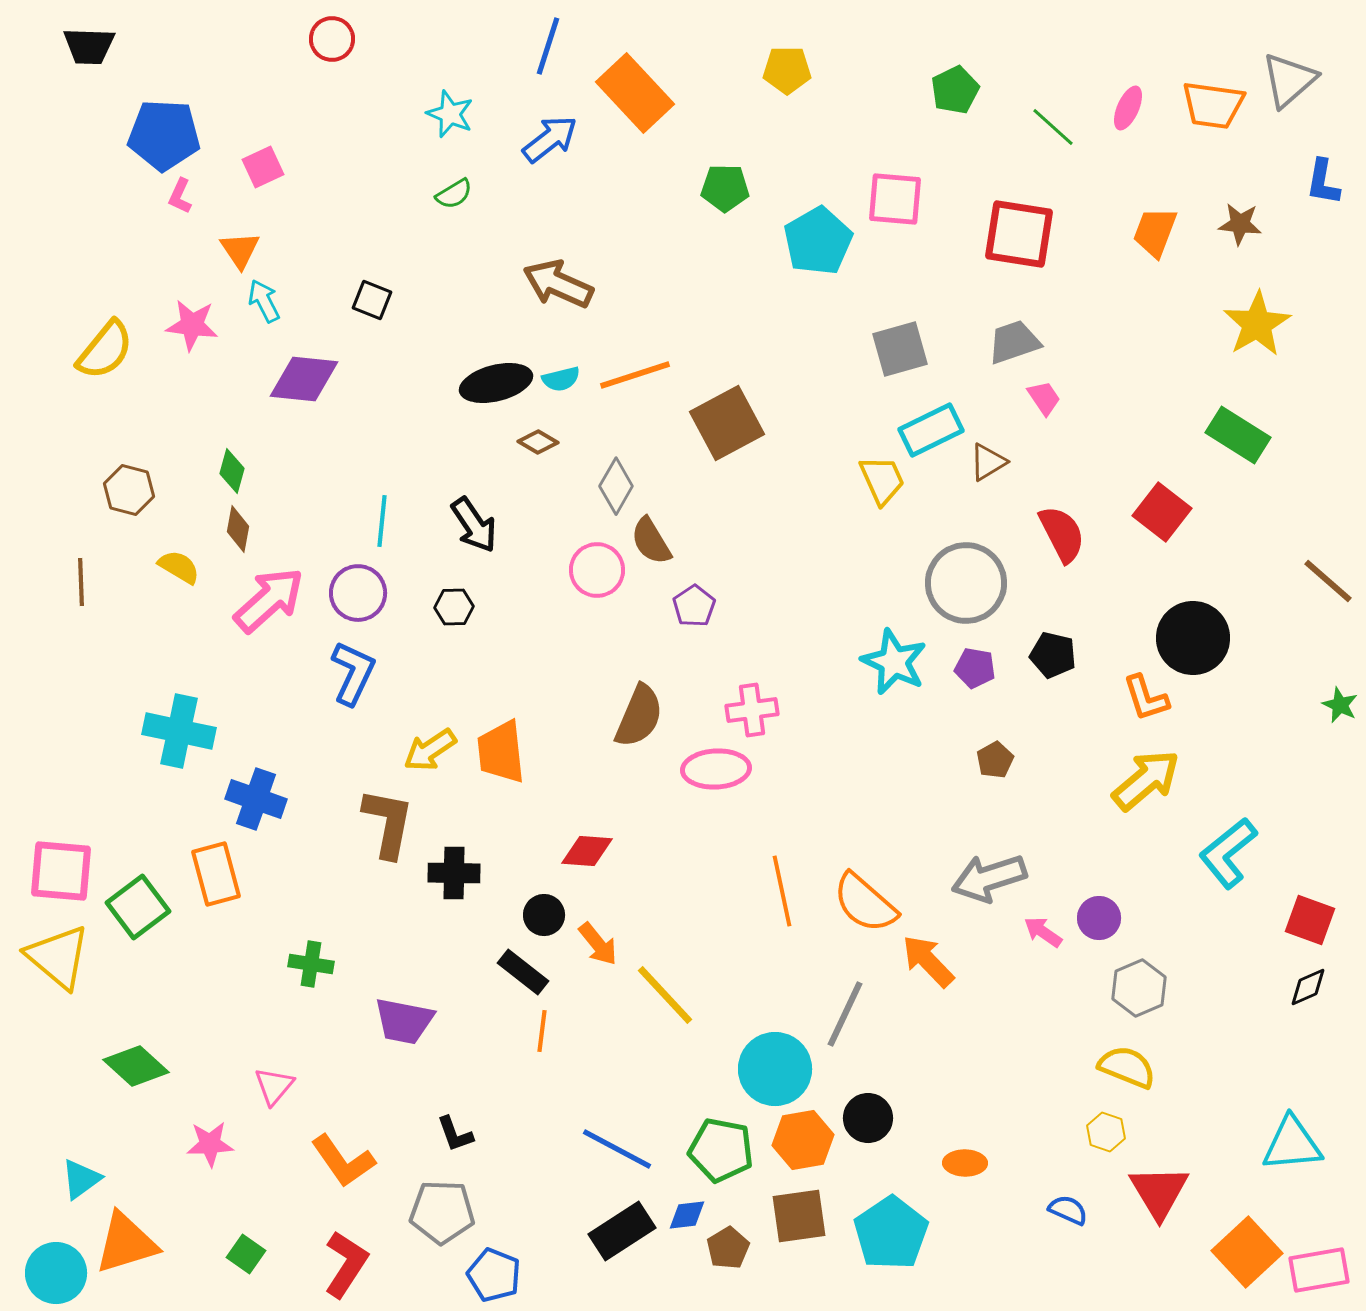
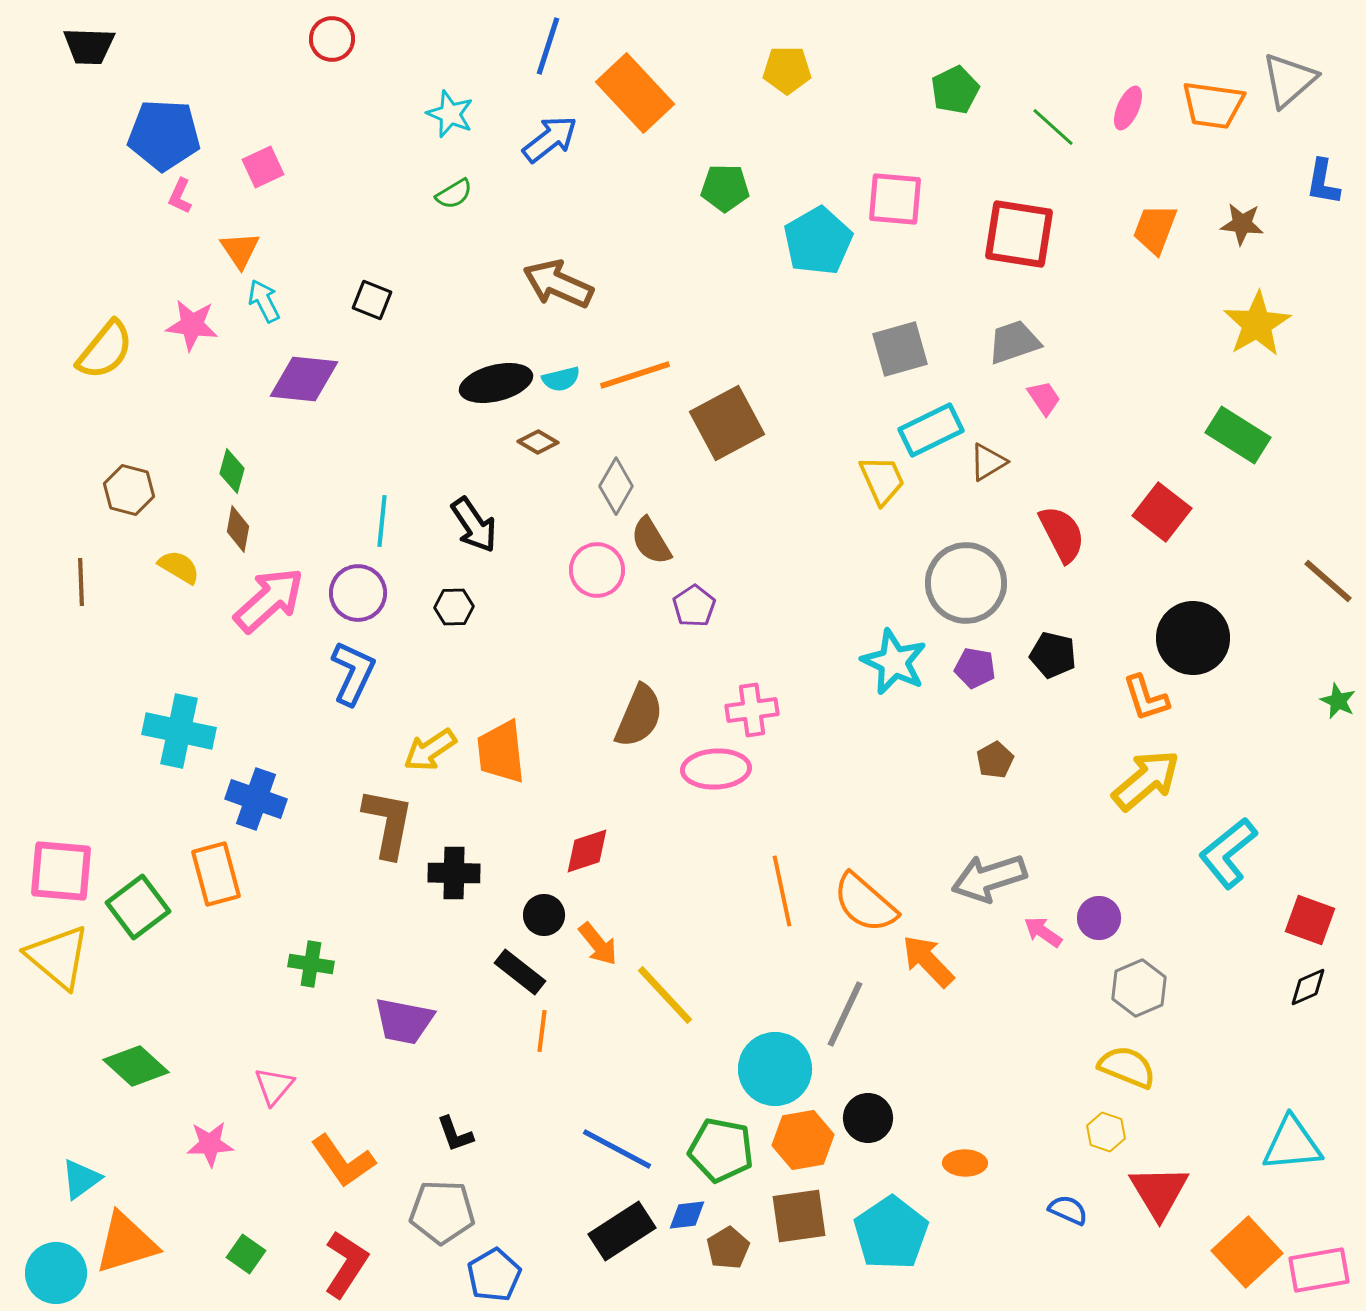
brown star at (1240, 224): moved 2 px right
orange trapezoid at (1155, 232): moved 3 px up
green star at (1340, 705): moved 2 px left, 4 px up
red diamond at (587, 851): rotated 22 degrees counterclockwise
black rectangle at (523, 972): moved 3 px left
blue pentagon at (494, 1275): rotated 20 degrees clockwise
